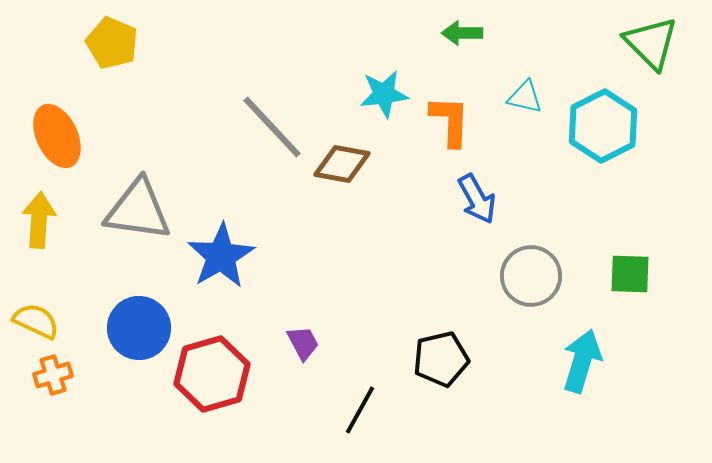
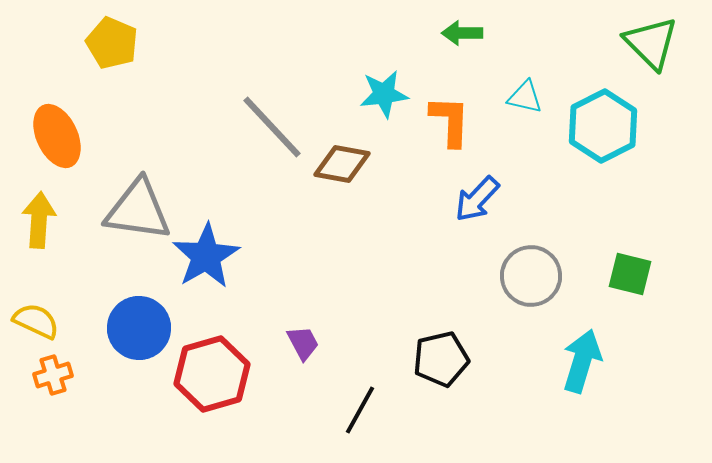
blue arrow: rotated 72 degrees clockwise
blue star: moved 15 px left
green square: rotated 12 degrees clockwise
